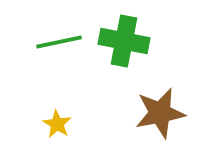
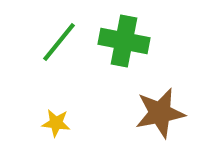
green line: rotated 39 degrees counterclockwise
yellow star: moved 1 px left, 1 px up; rotated 24 degrees counterclockwise
